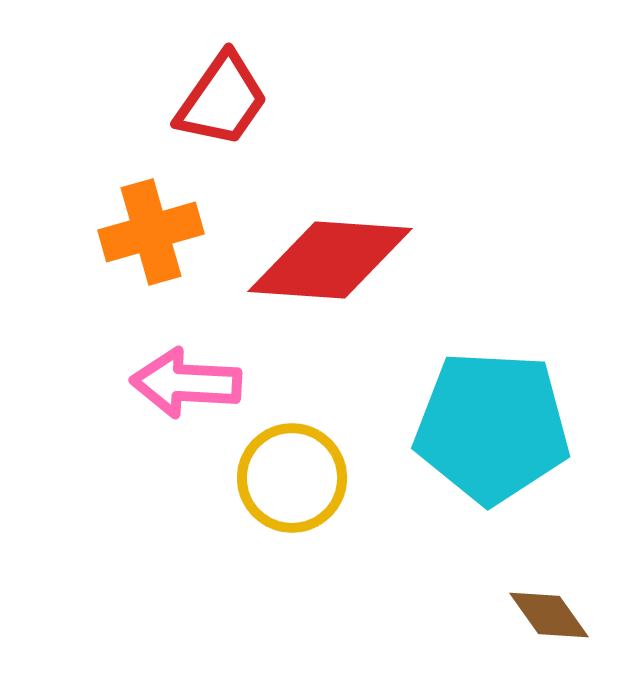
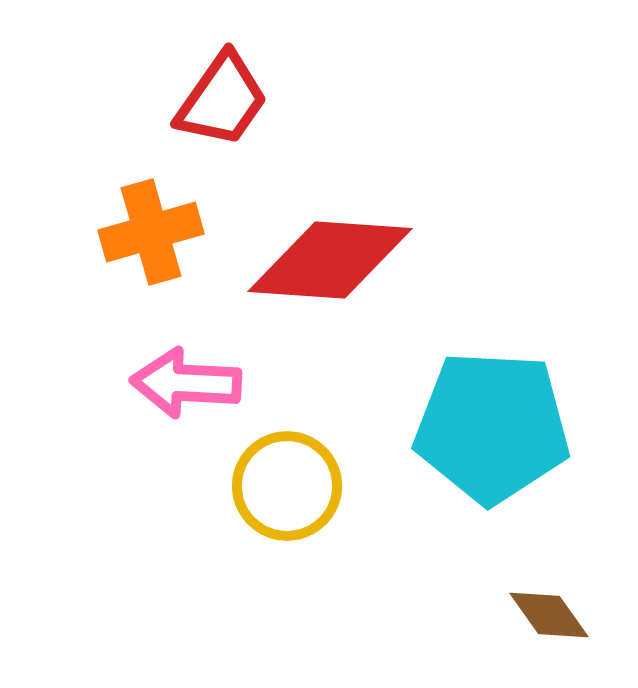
yellow circle: moved 5 px left, 8 px down
